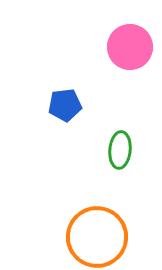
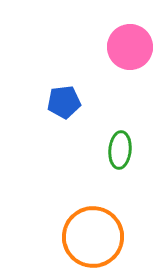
blue pentagon: moved 1 px left, 3 px up
orange circle: moved 4 px left
